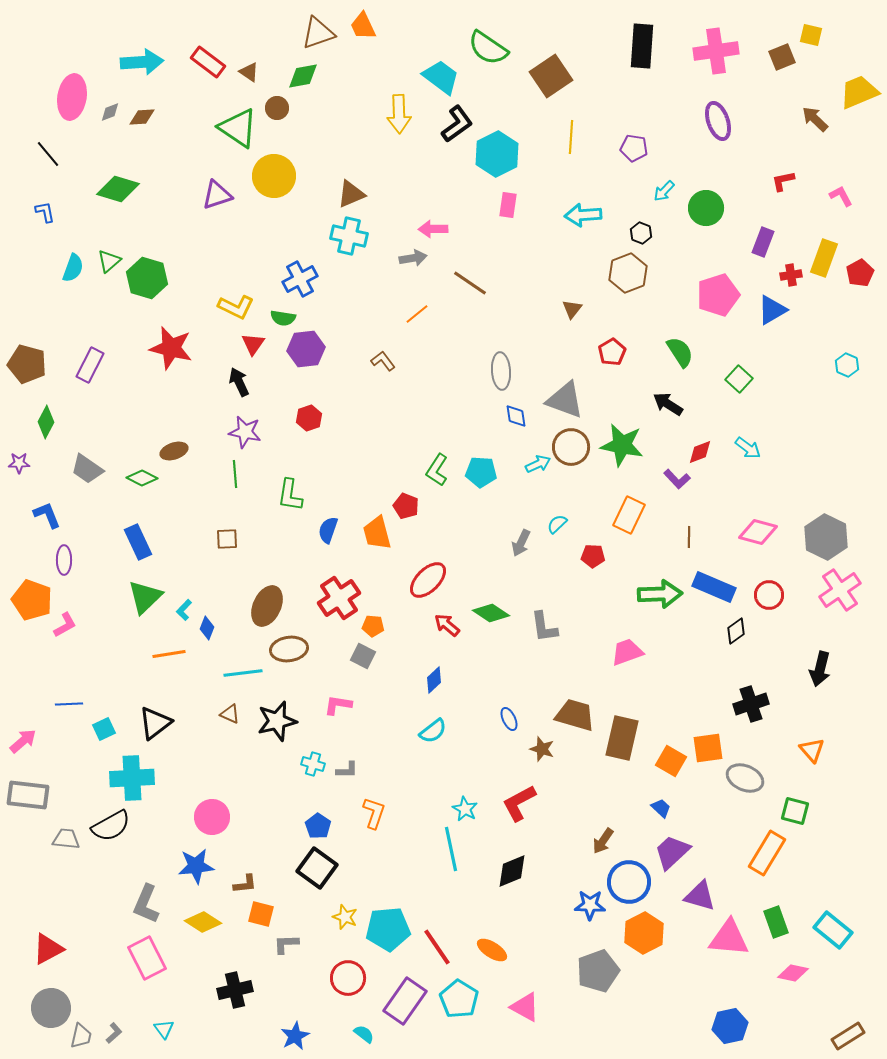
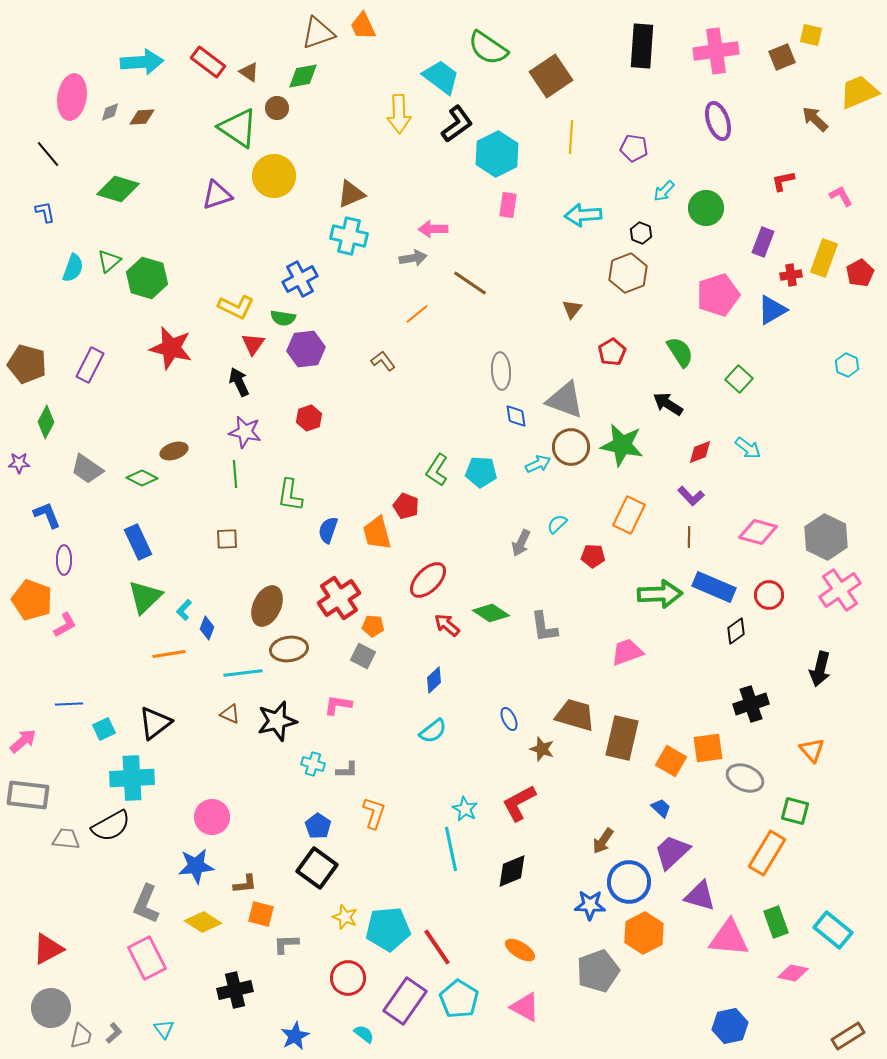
purple L-shape at (677, 479): moved 14 px right, 17 px down
orange ellipse at (492, 950): moved 28 px right
